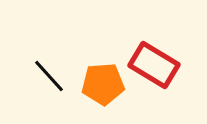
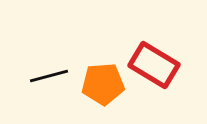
black line: rotated 63 degrees counterclockwise
